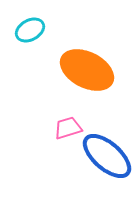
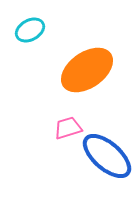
orange ellipse: rotated 62 degrees counterclockwise
